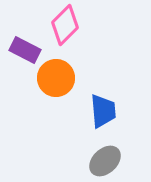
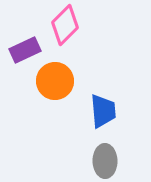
purple rectangle: rotated 52 degrees counterclockwise
orange circle: moved 1 px left, 3 px down
gray ellipse: rotated 48 degrees counterclockwise
